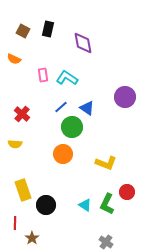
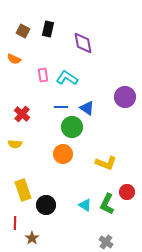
blue line: rotated 40 degrees clockwise
